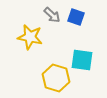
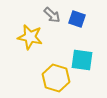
blue square: moved 1 px right, 2 px down
